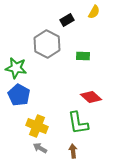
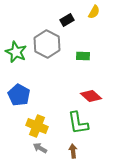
green star: moved 16 px up; rotated 15 degrees clockwise
red diamond: moved 1 px up
